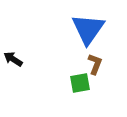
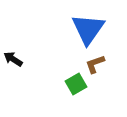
brown L-shape: rotated 130 degrees counterclockwise
green square: moved 4 px left, 1 px down; rotated 20 degrees counterclockwise
